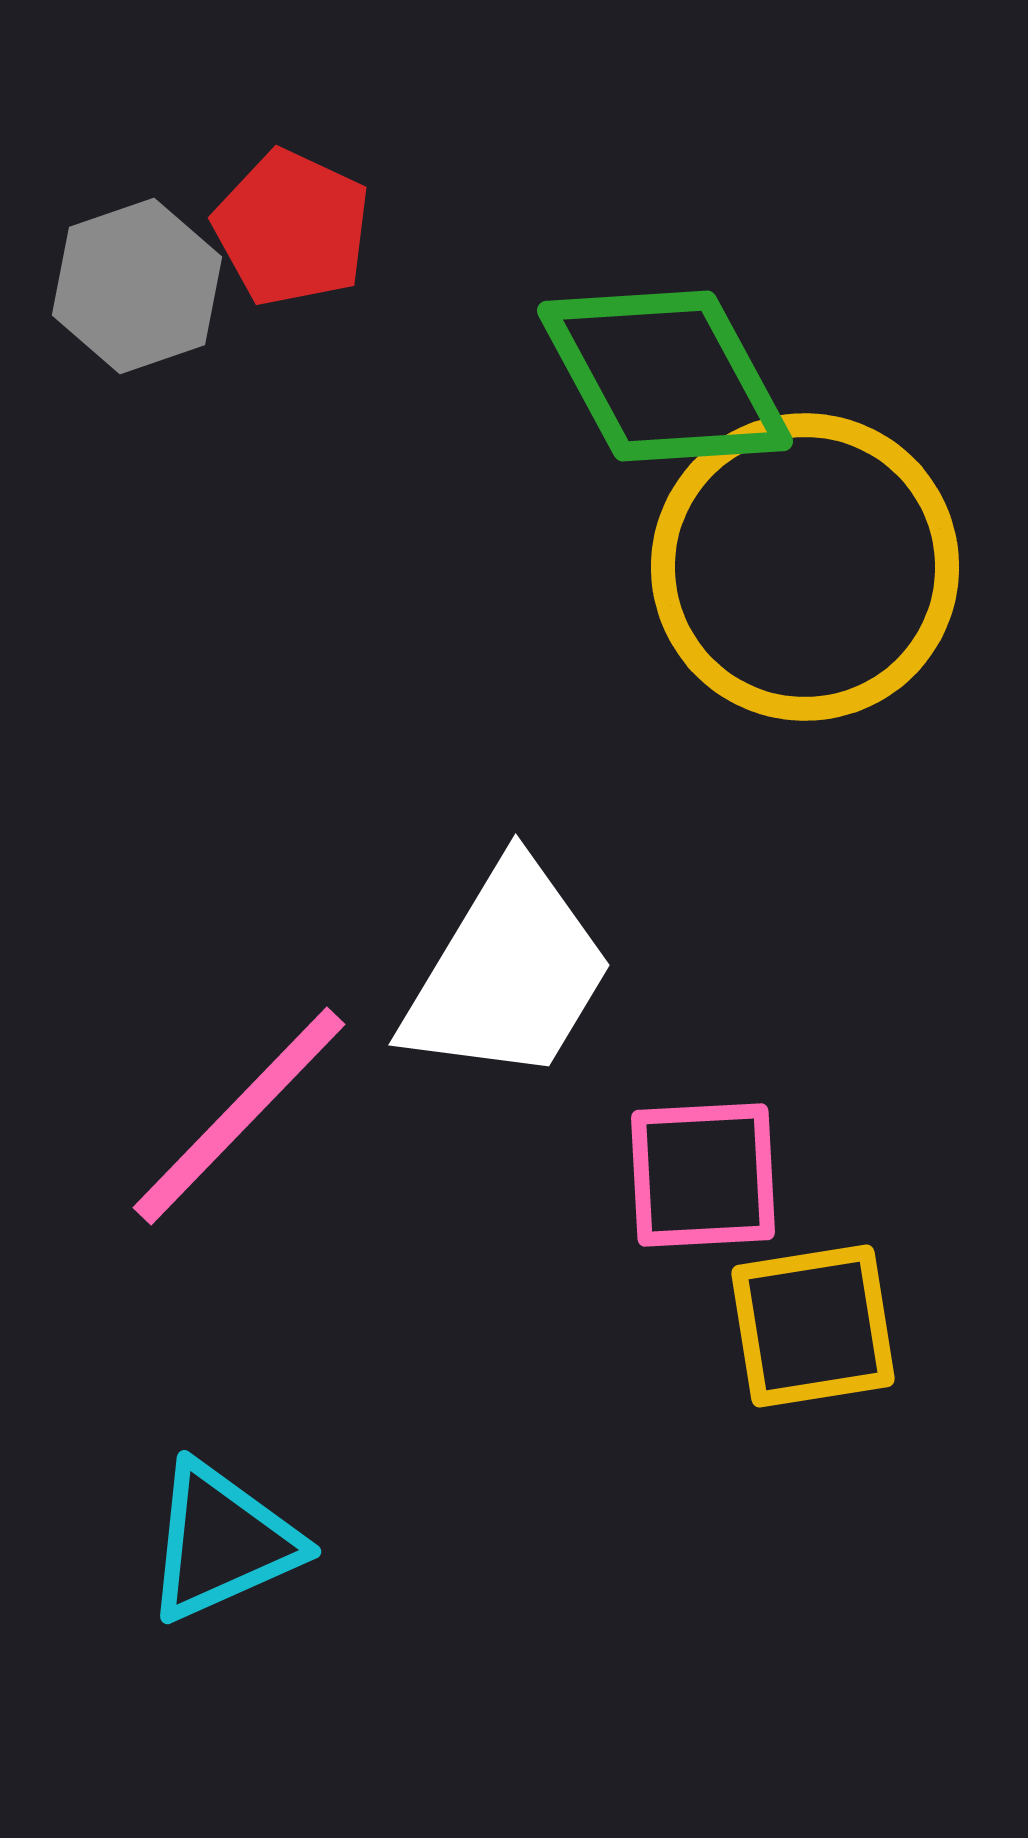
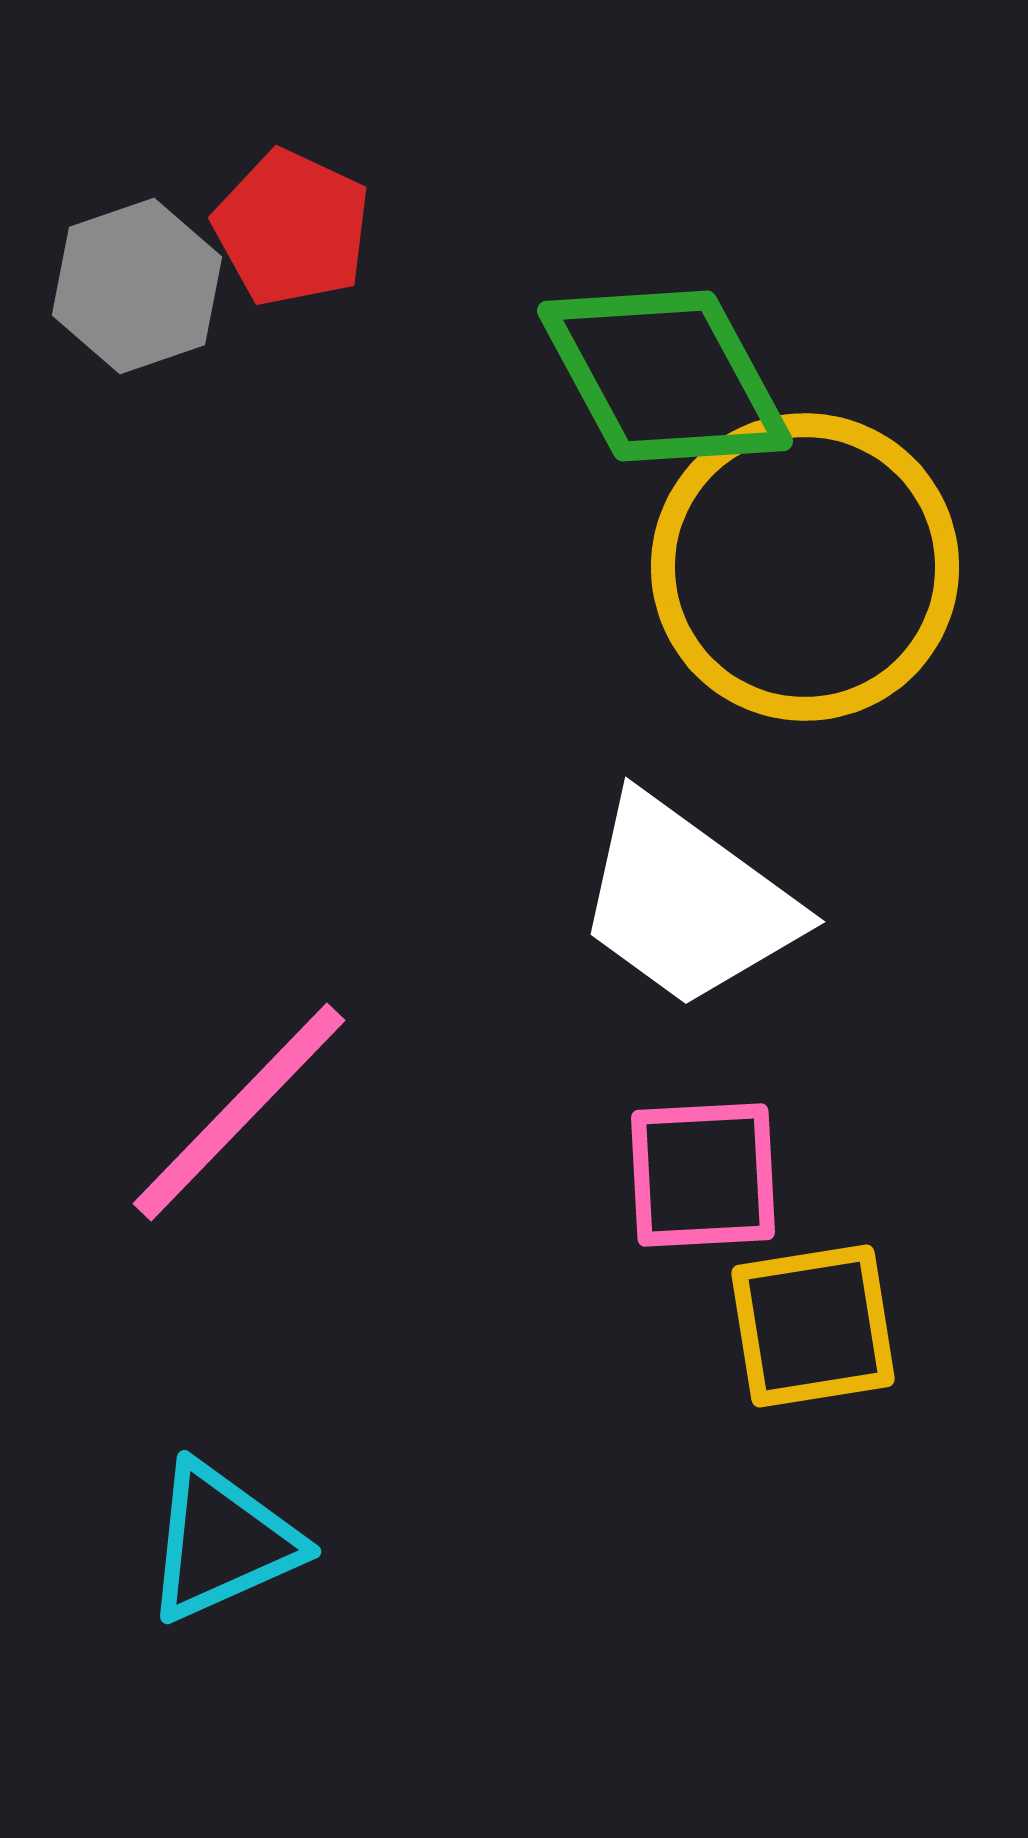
white trapezoid: moved 179 px right, 71 px up; rotated 95 degrees clockwise
pink line: moved 4 px up
